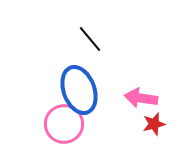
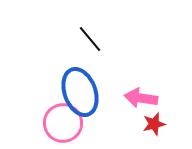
blue ellipse: moved 1 px right, 2 px down
pink circle: moved 1 px left, 1 px up
